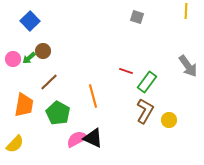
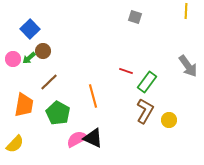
gray square: moved 2 px left
blue square: moved 8 px down
